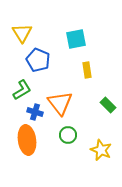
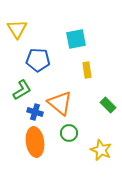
yellow triangle: moved 5 px left, 4 px up
blue pentagon: rotated 20 degrees counterclockwise
orange triangle: rotated 12 degrees counterclockwise
green circle: moved 1 px right, 2 px up
orange ellipse: moved 8 px right, 2 px down
